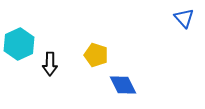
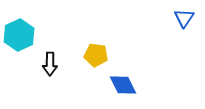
blue triangle: rotated 15 degrees clockwise
cyan hexagon: moved 9 px up
yellow pentagon: rotated 10 degrees counterclockwise
